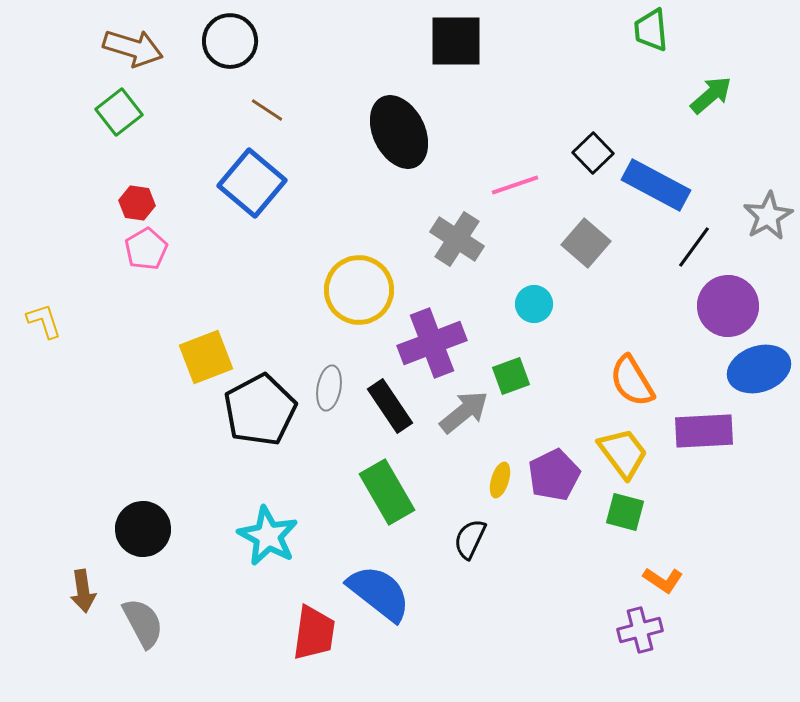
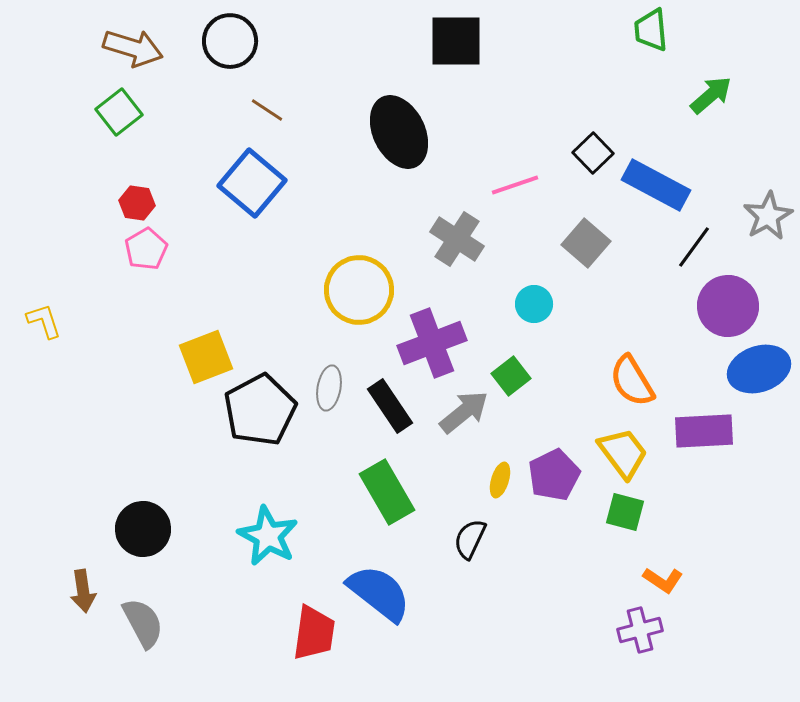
green square at (511, 376): rotated 18 degrees counterclockwise
